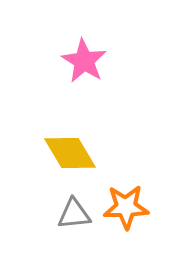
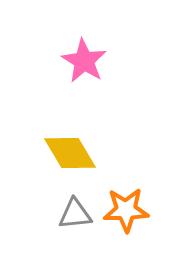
orange star: moved 3 px down
gray triangle: moved 1 px right
